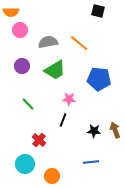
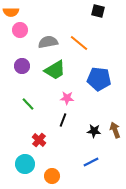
pink star: moved 2 px left, 1 px up
blue line: rotated 21 degrees counterclockwise
